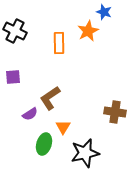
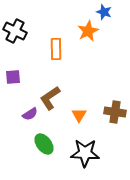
orange rectangle: moved 3 px left, 6 px down
orange triangle: moved 16 px right, 12 px up
green ellipse: rotated 55 degrees counterclockwise
black star: rotated 16 degrees clockwise
